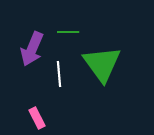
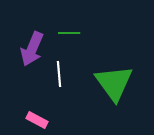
green line: moved 1 px right, 1 px down
green triangle: moved 12 px right, 19 px down
pink rectangle: moved 2 px down; rotated 35 degrees counterclockwise
